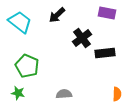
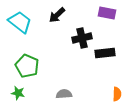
black cross: rotated 24 degrees clockwise
